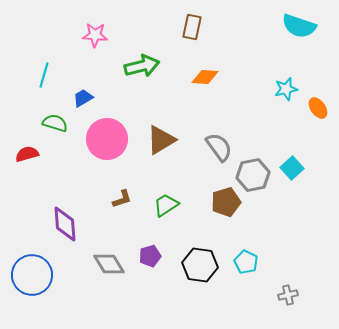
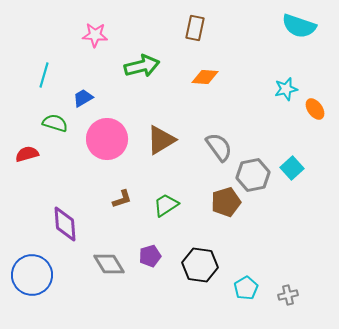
brown rectangle: moved 3 px right, 1 px down
orange ellipse: moved 3 px left, 1 px down
cyan pentagon: moved 26 px down; rotated 15 degrees clockwise
